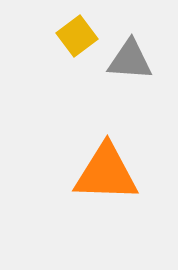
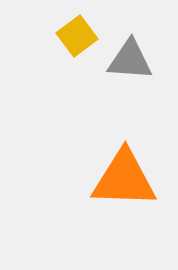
orange triangle: moved 18 px right, 6 px down
